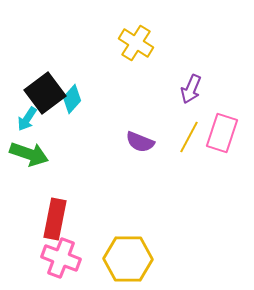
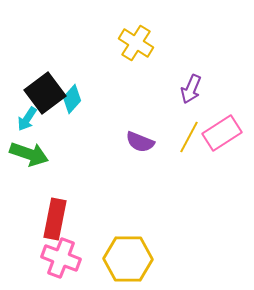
pink rectangle: rotated 39 degrees clockwise
